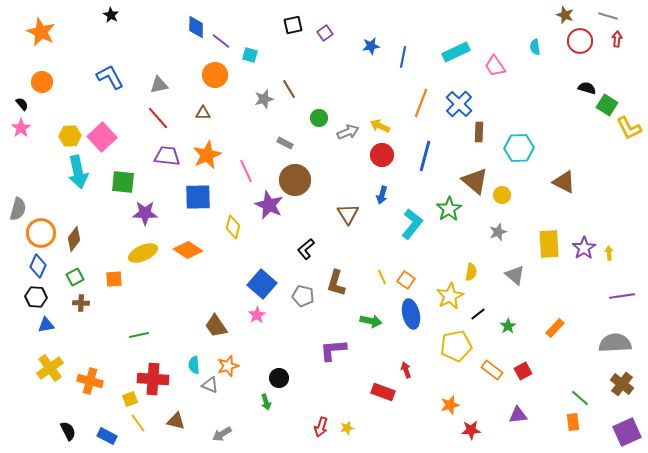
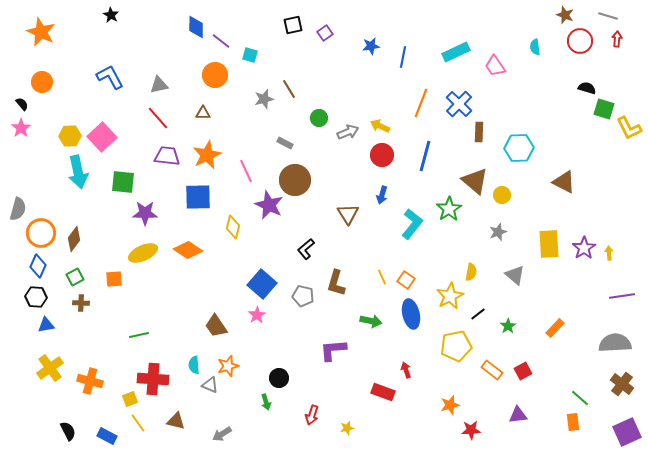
green square at (607, 105): moved 3 px left, 4 px down; rotated 15 degrees counterclockwise
red arrow at (321, 427): moved 9 px left, 12 px up
